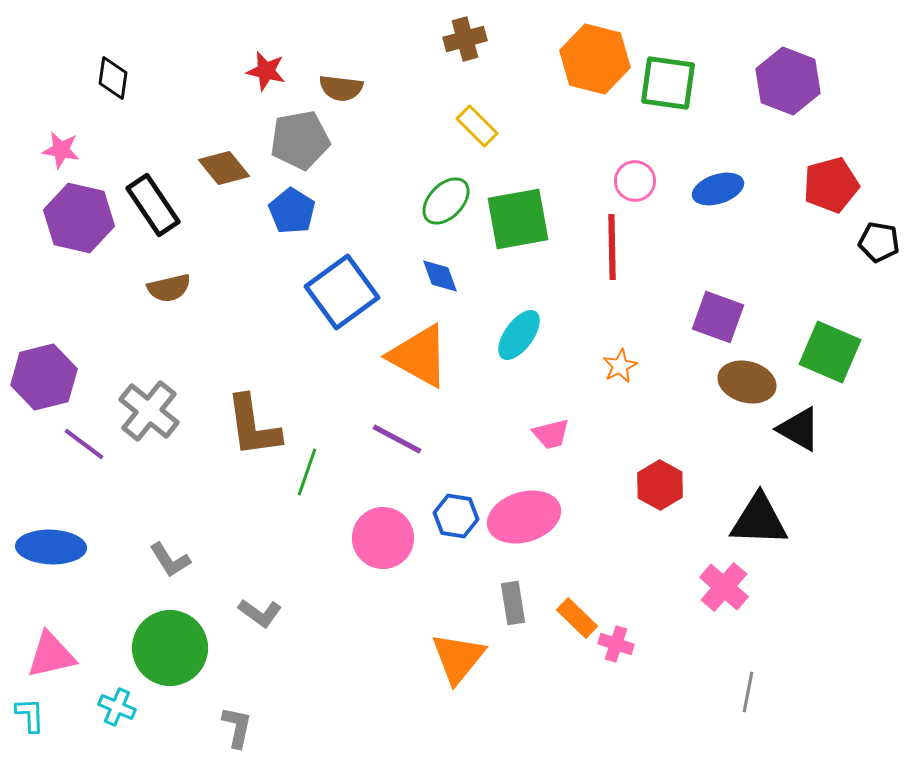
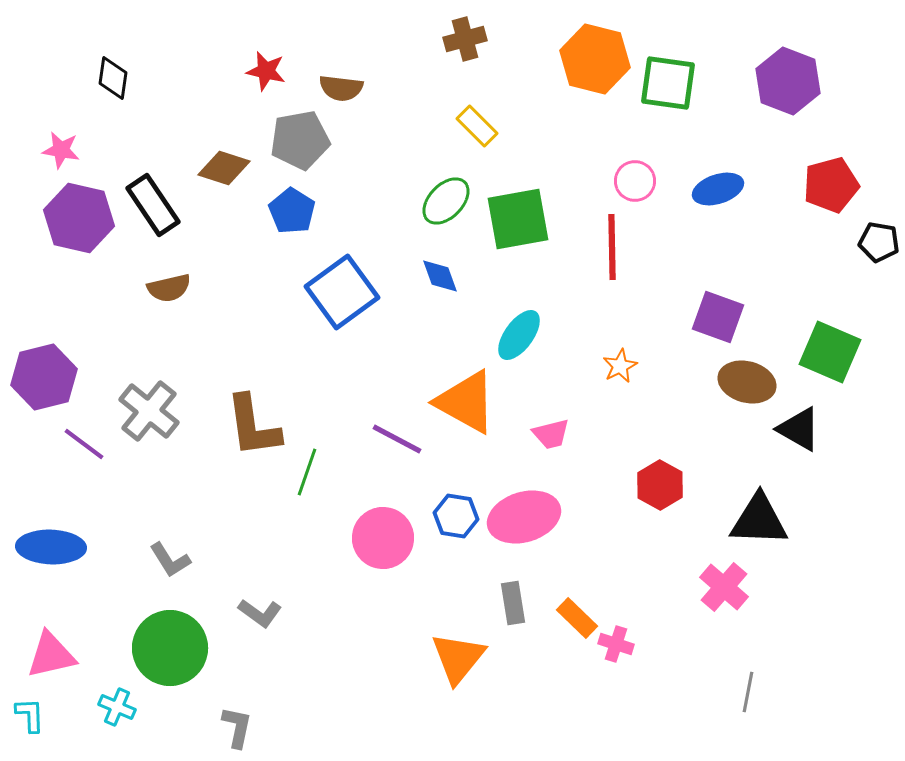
brown diamond at (224, 168): rotated 33 degrees counterclockwise
orange triangle at (419, 356): moved 47 px right, 46 px down
